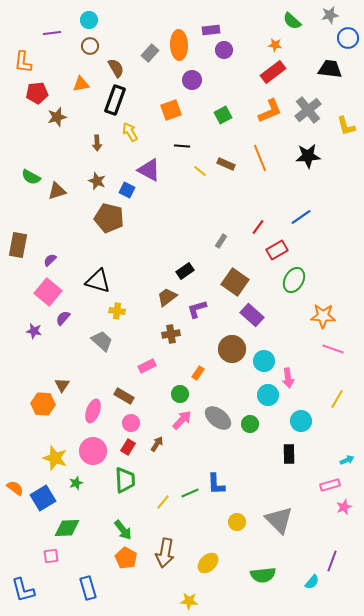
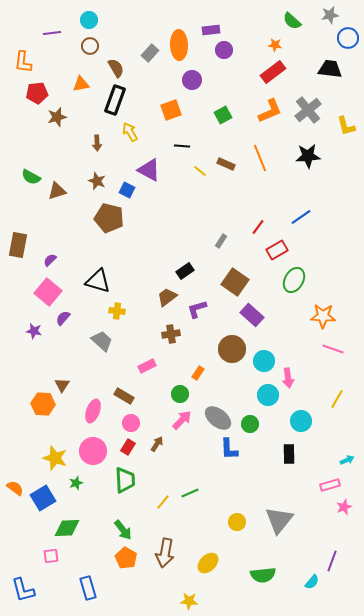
blue L-shape at (216, 484): moved 13 px right, 35 px up
gray triangle at (279, 520): rotated 24 degrees clockwise
